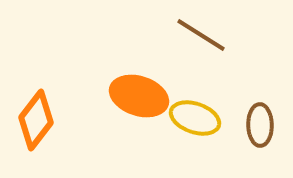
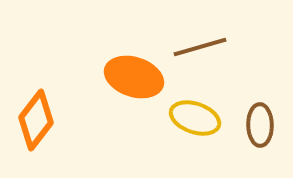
brown line: moved 1 px left, 12 px down; rotated 48 degrees counterclockwise
orange ellipse: moved 5 px left, 19 px up
